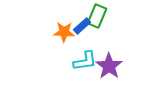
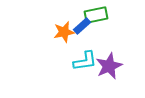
green rectangle: moved 1 px left, 1 px up; rotated 55 degrees clockwise
orange star: rotated 15 degrees counterclockwise
purple star: rotated 12 degrees clockwise
